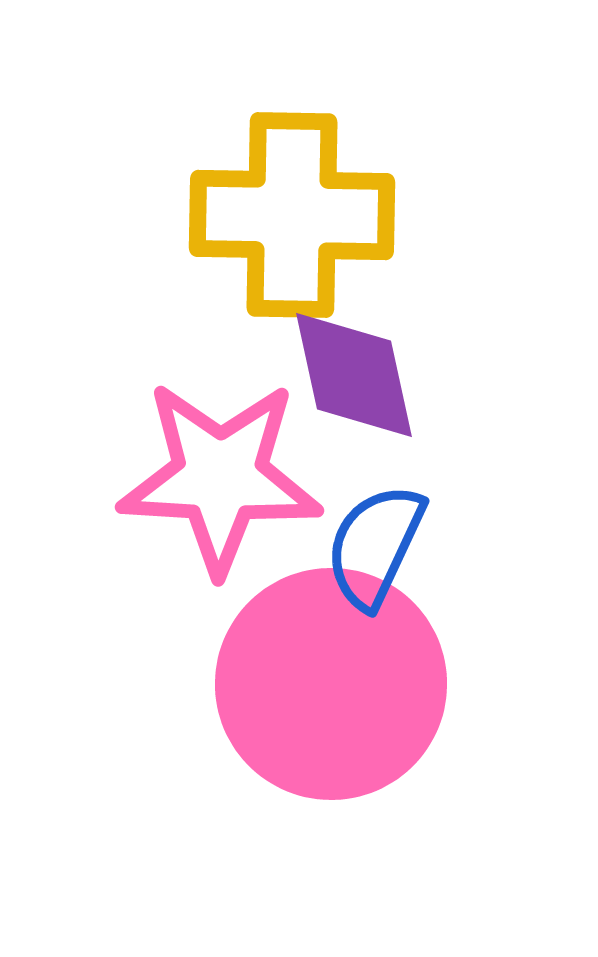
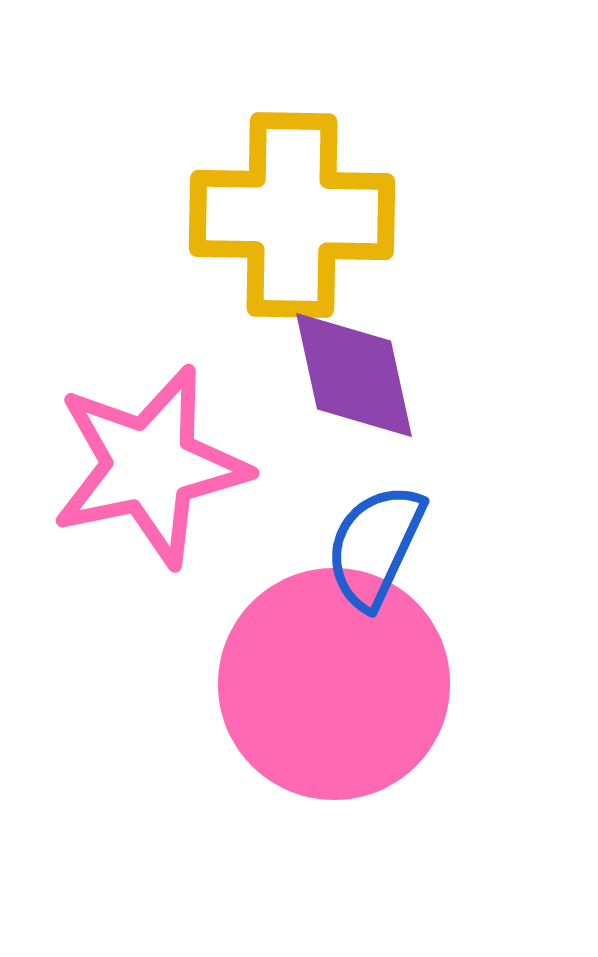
pink star: moved 70 px left, 11 px up; rotated 15 degrees counterclockwise
pink circle: moved 3 px right
